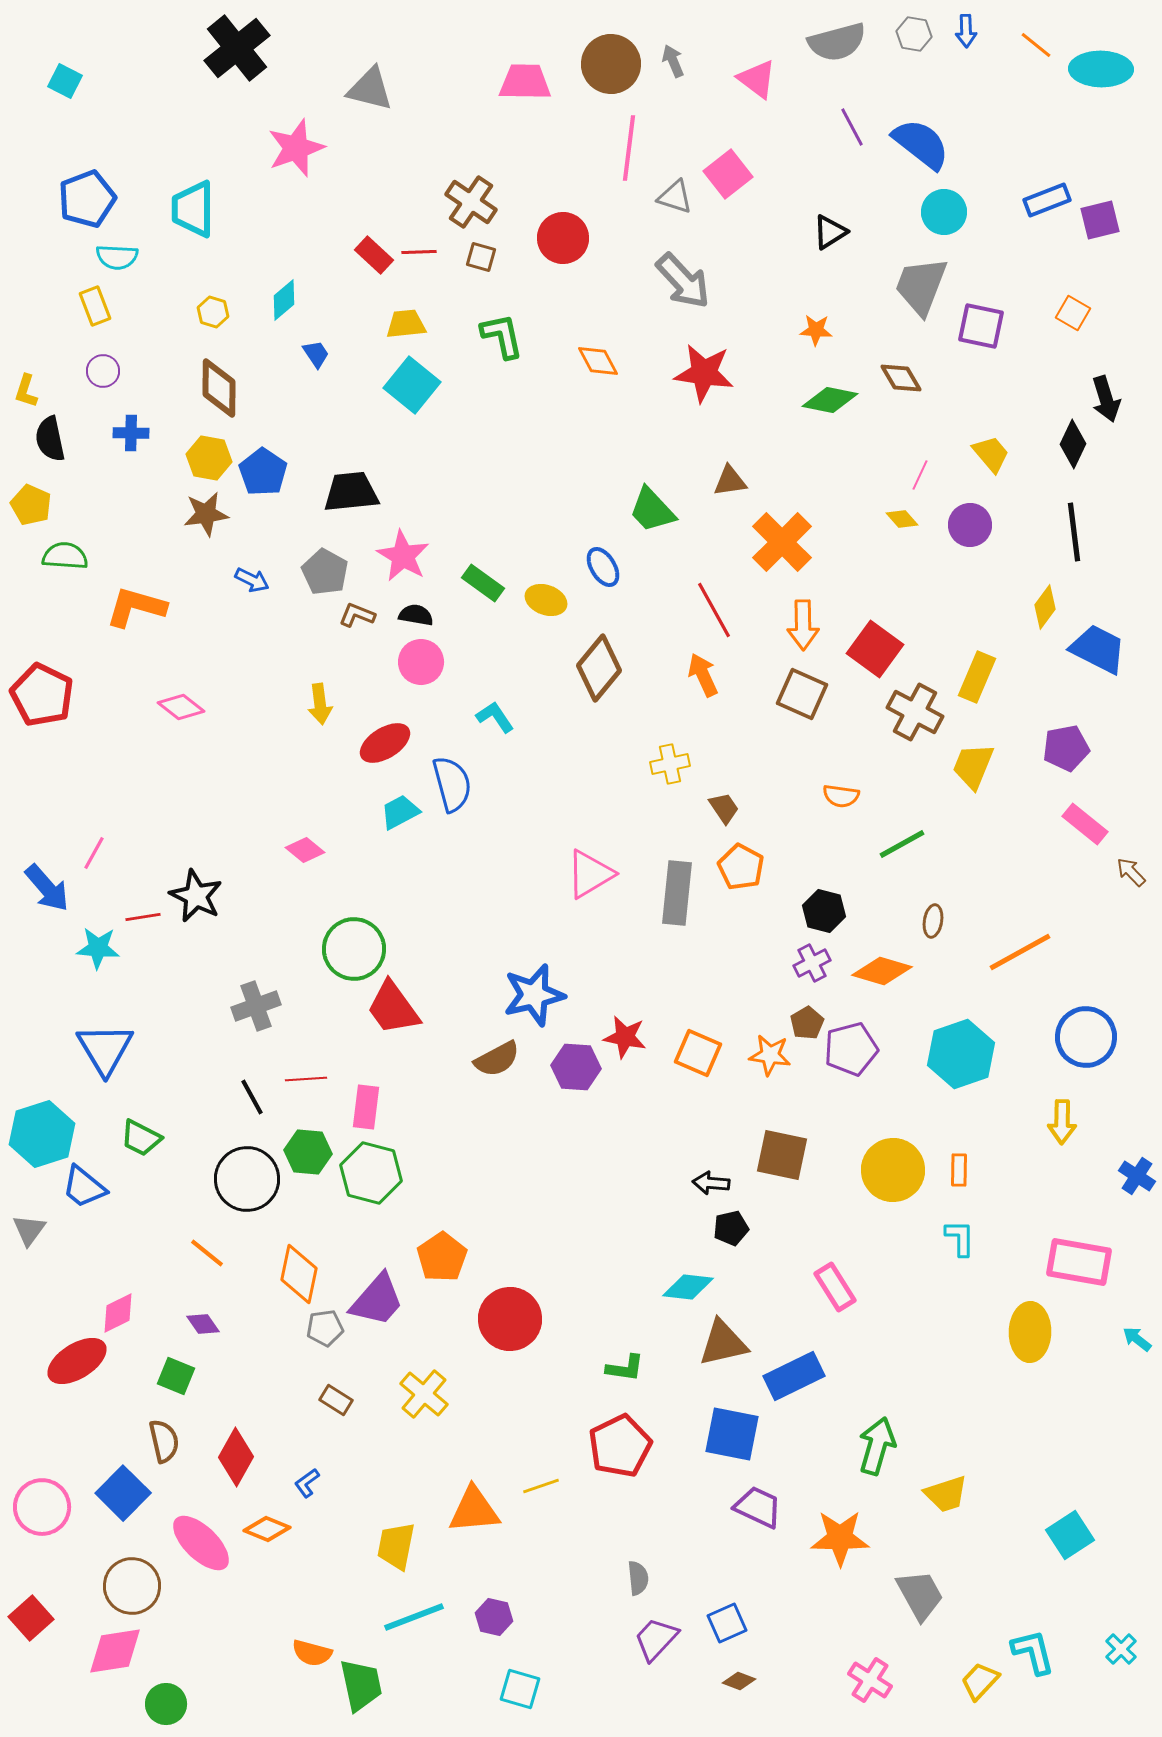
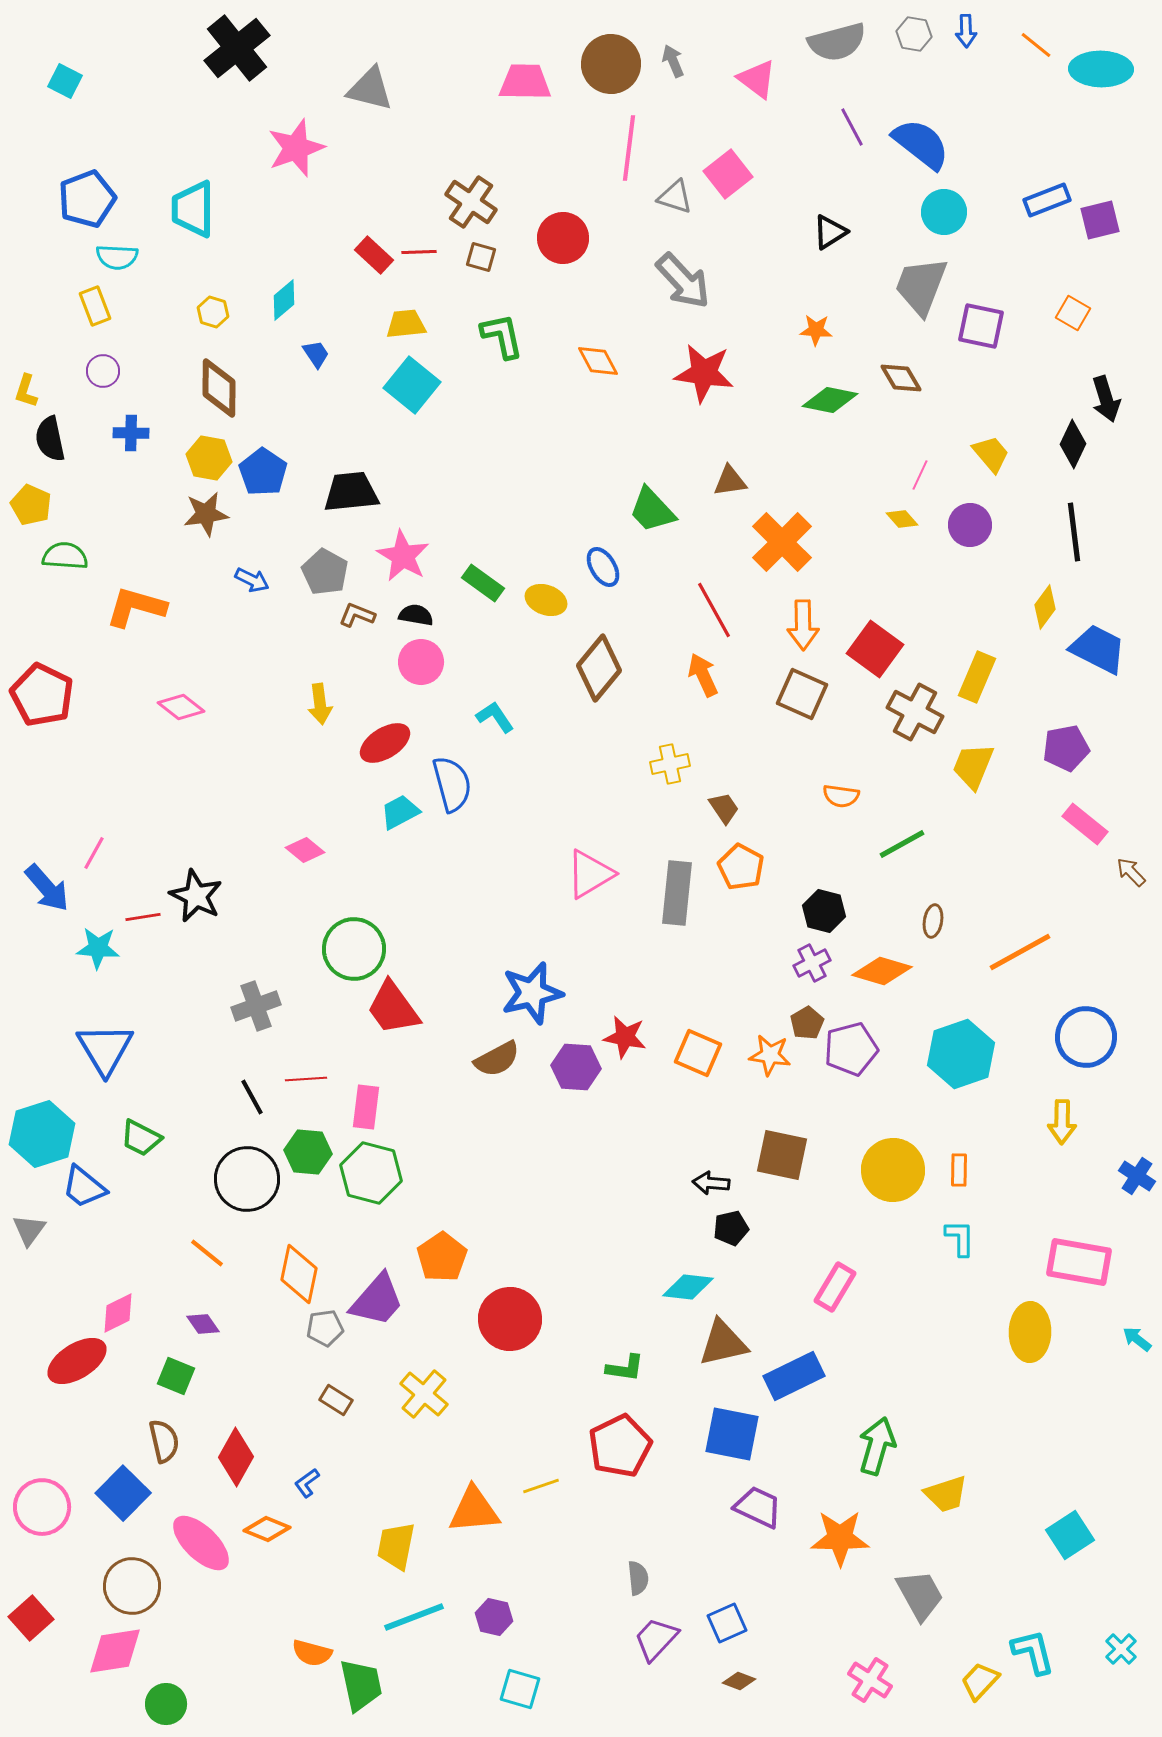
blue star at (534, 995): moved 2 px left, 2 px up
pink rectangle at (835, 1287): rotated 63 degrees clockwise
